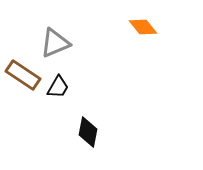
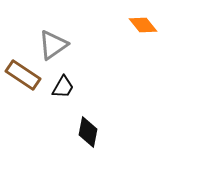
orange diamond: moved 2 px up
gray triangle: moved 2 px left, 2 px down; rotated 12 degrees counterclockwise
black trapezoid: moved 5 px right
